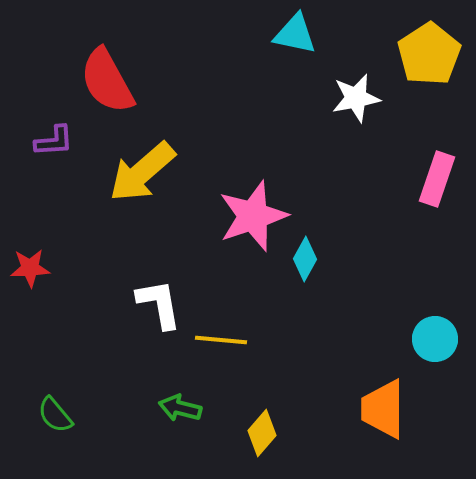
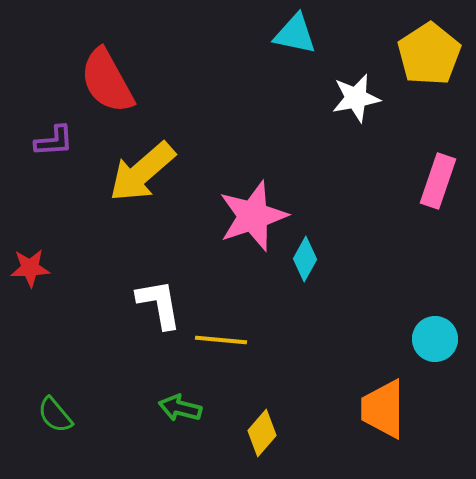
pink rectangle: moved 1 px right, 2 px down
